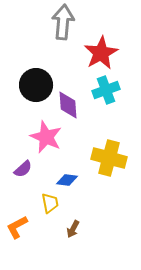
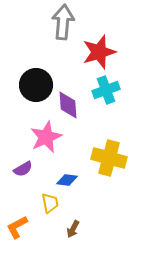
red star: moved 2 px left, 1 px up; rotated 12 degrees clockwise
pink star: rotated 24 degrees clockwise
purple semicircle: rotated 12 degrees clockwise
